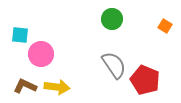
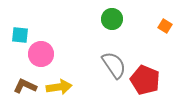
yellow arrow: moved 2 px right; rotated 15 degrees counterclockwise
